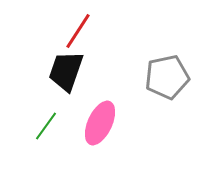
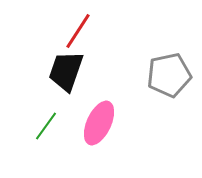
gray pentagon: moved 2 px right, 2 px up
pink ellipse: moved 1 px left
